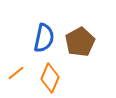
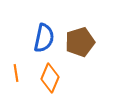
brown pentagon: rotated 12 degrees clockwise
orange line: rotated 60 degrees counterclockwise
